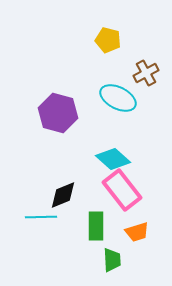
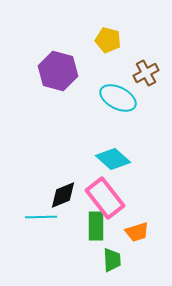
purple hexagon: moved 42 px up
pink rectangle: moved 17 px left, 8 px down
